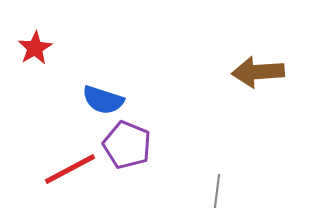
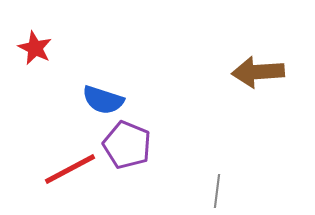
red star: rotated 16 degrees counterclockwise
